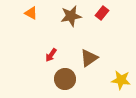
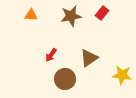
orange triangle: moved 2 px down; rotated 24 degrees counterclockwise
yellow star: moved 1 px right, 5 px up
